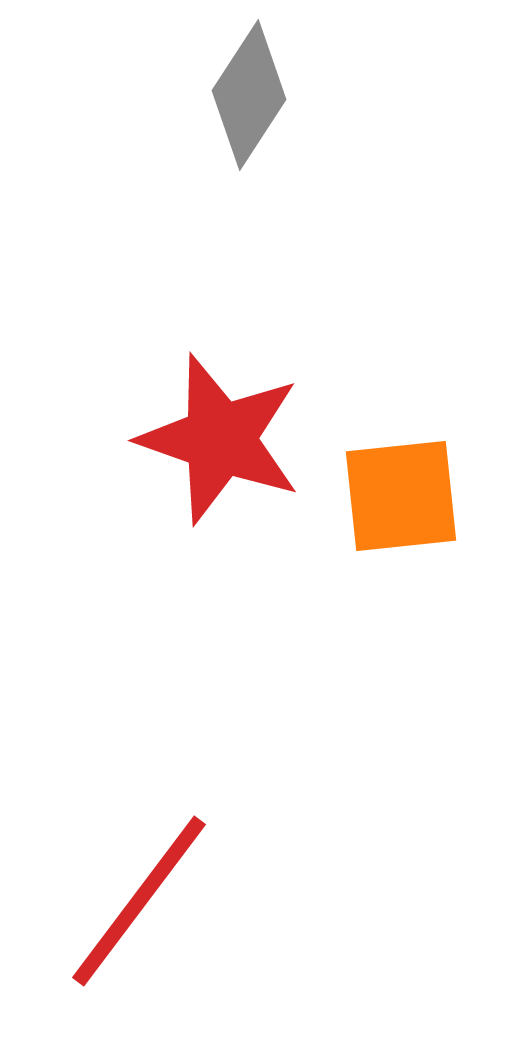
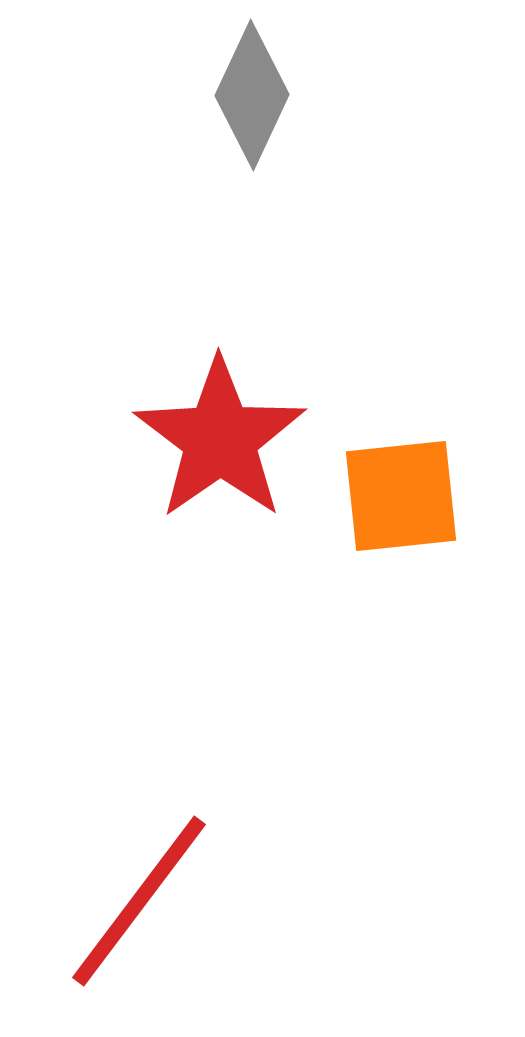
gray diamond: moved 3 px right; rotated 8 degrees counterclockwise
red star: rotated 18 degrees clockwise
